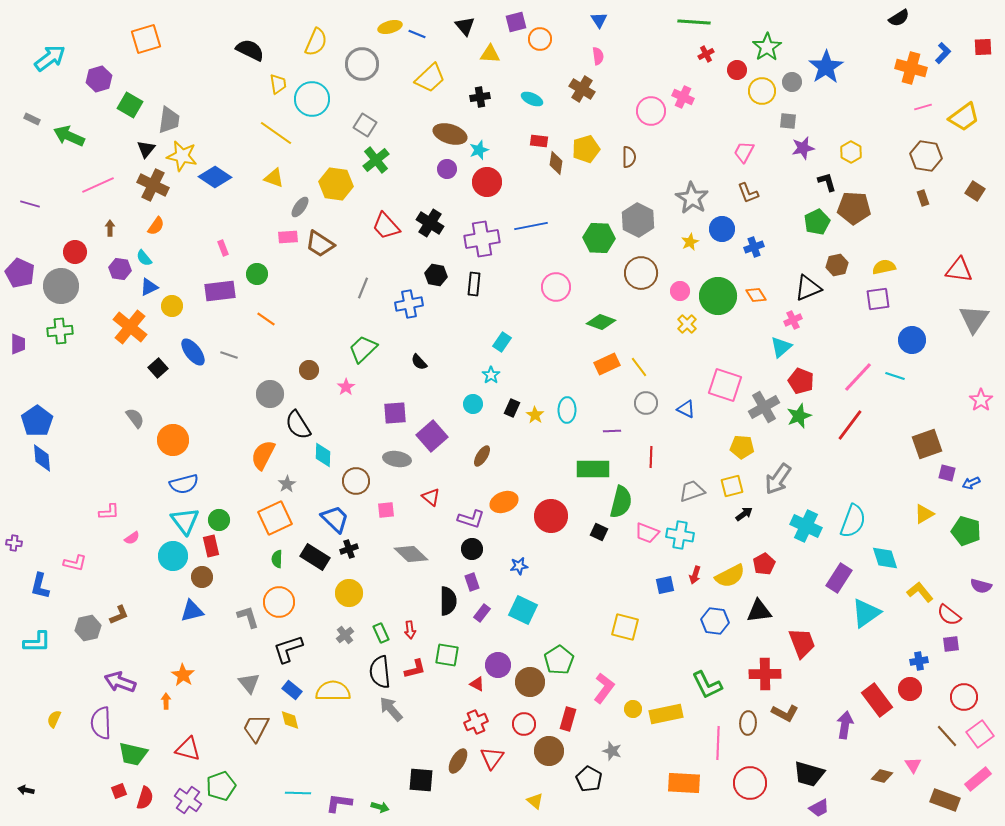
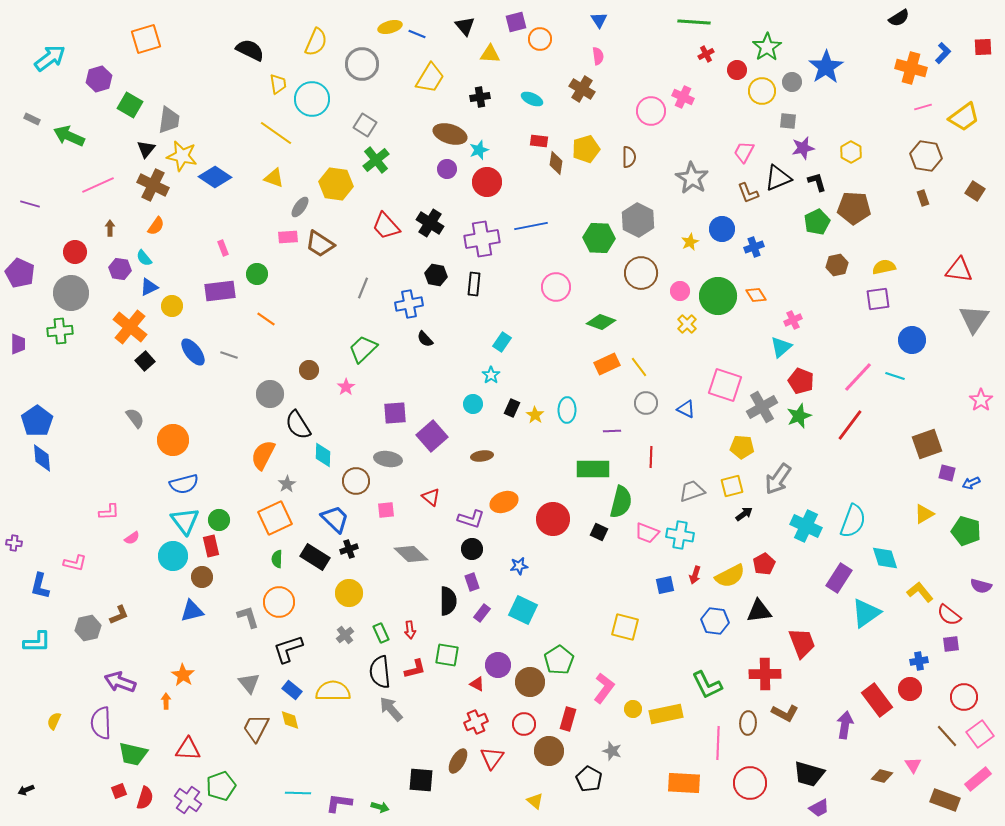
yellow trapezoid at (430, 78): rotated 16 degrees counterclockwise
black L-shape at (827, 182): moved 10 px left
gray star at (692, 198): moved 20 px up
gray circle at (61, 286): moved 10 px right, 7 px down
black triangle at (808, 288): moved 30 px left, 110 px up
black semicircle at (419, 362): moved 6 px right, 23 px up
black square at (158, 368): moved 13 px left, 7 px up
gray cross at (764, 407): moved 2 px left
brown ellipse at (482, 456): rotated 50 degrees clockwise
gray ellipse at (397, 459): moved 9 px left
red circle at (551, 516): moved 2 px right, 3 px down
yellow semicircle at (54, 719): moved 2 px down
red triangle at (188, 749): rotated 12 degrees counterclockwise
black arrow at (26, 790): rotated 35 degrees counterclockwise
